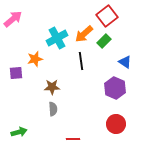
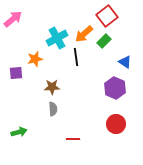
black line: moved 5 px left, 4 px up
